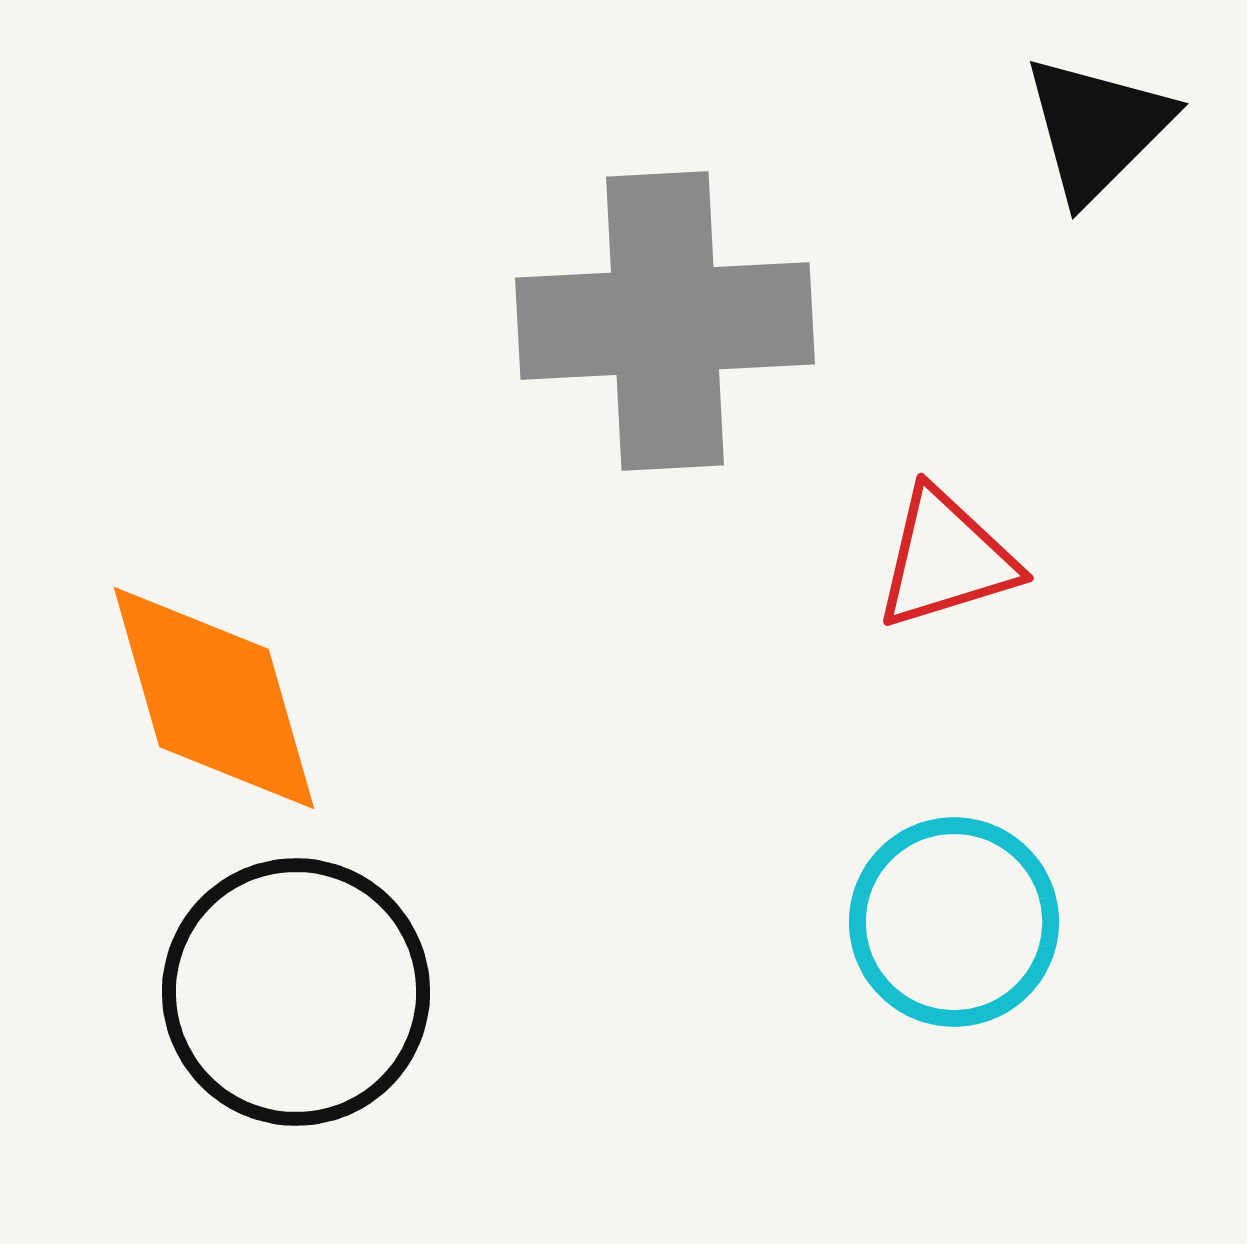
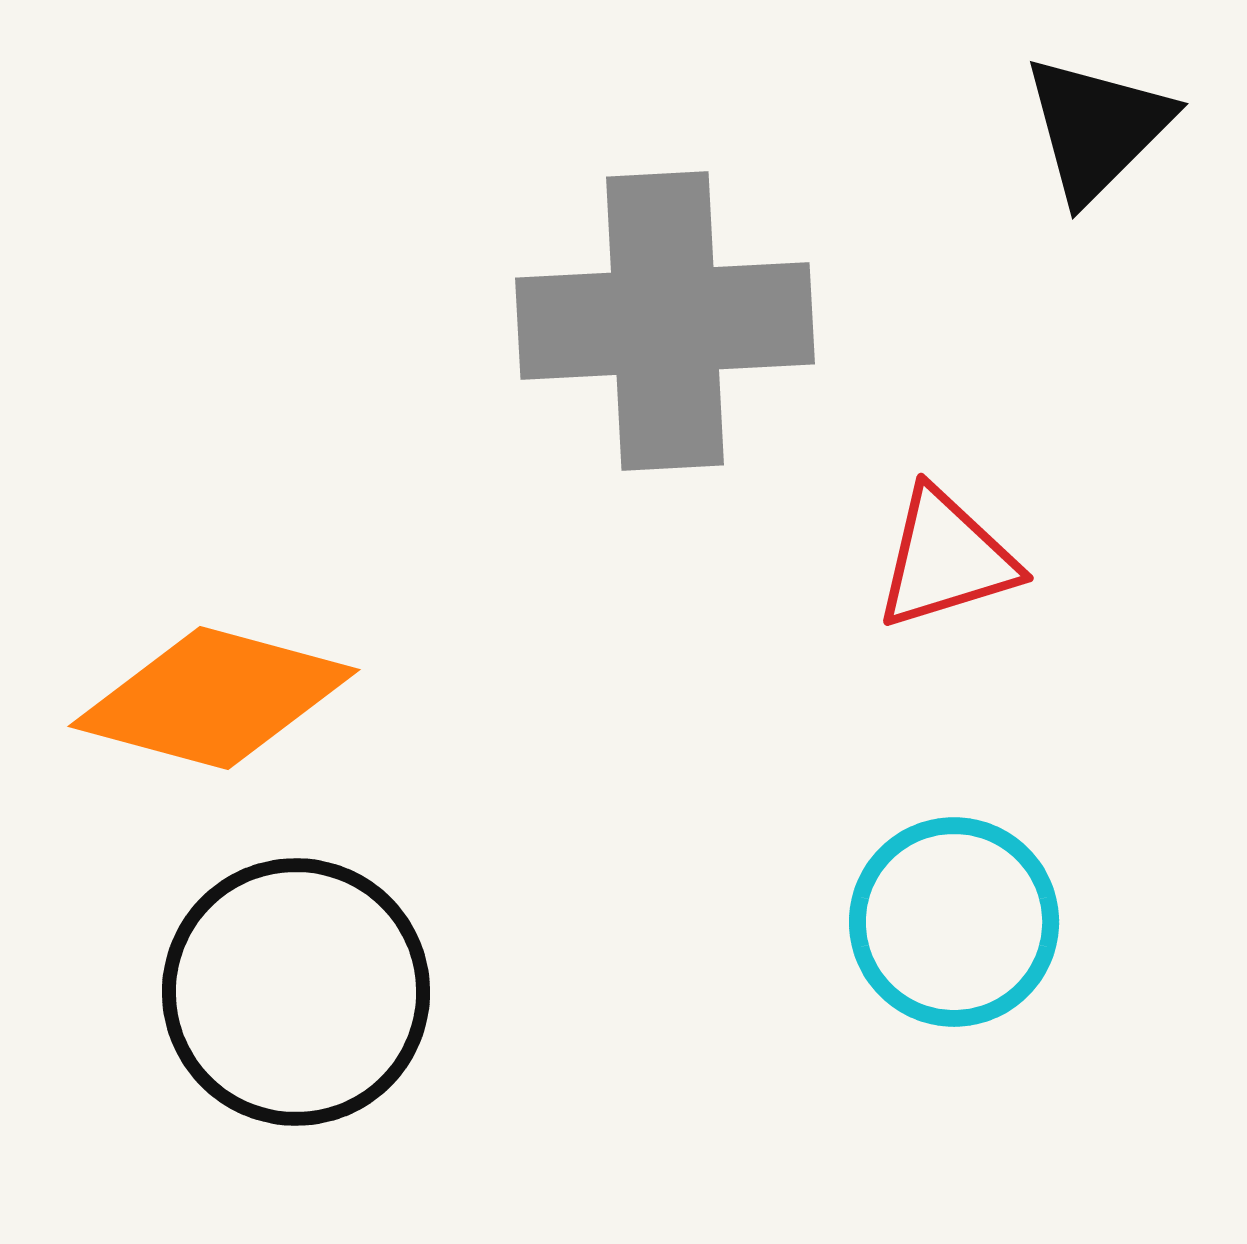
orange diamond: rotated 59 degrees counterclockwise
